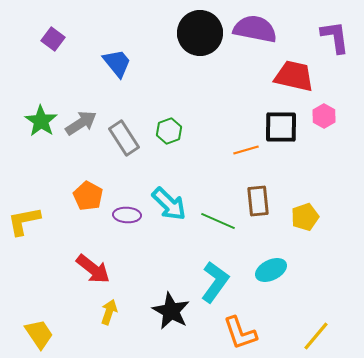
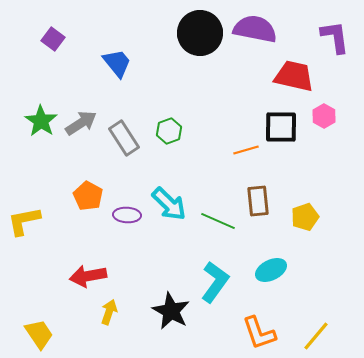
red arrow: moved 5 px left, 7 px down; rotated 132 degrees clockwise
orange L-shape: moved 19 px right
